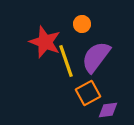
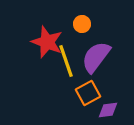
red star: moved 2 px right
